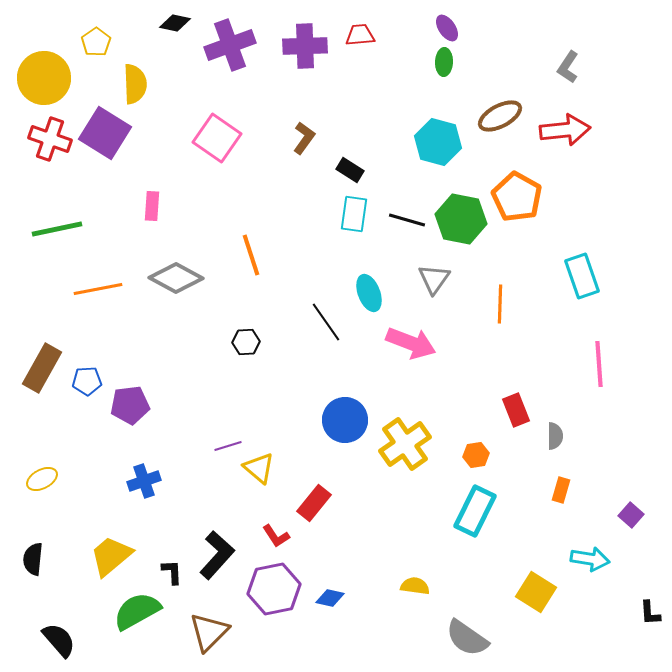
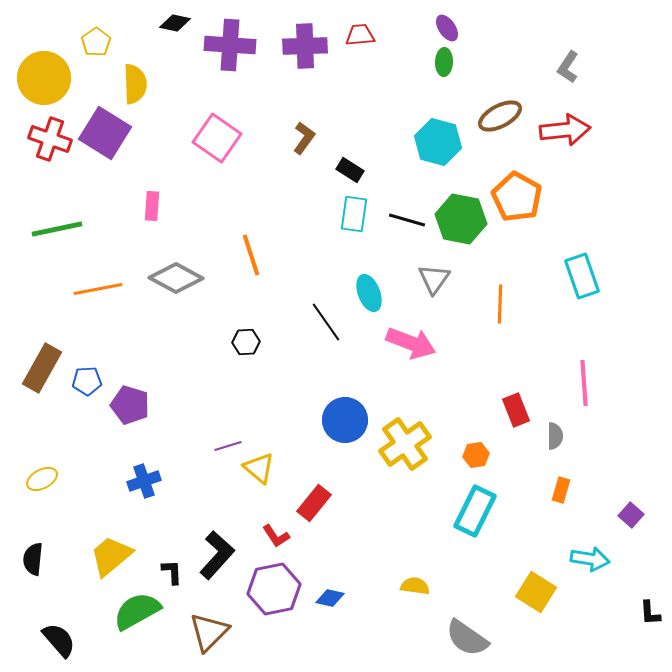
purple cross at (230, 45): rotated 24 degrees clockwise
pink line at (599, 364): moved 15 px left, 19 px down
purple pentagon at (130, 405): rotated 24 degrees clockwise
